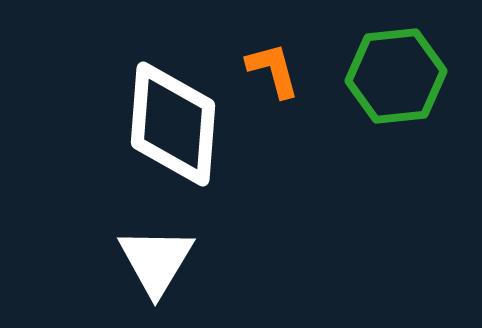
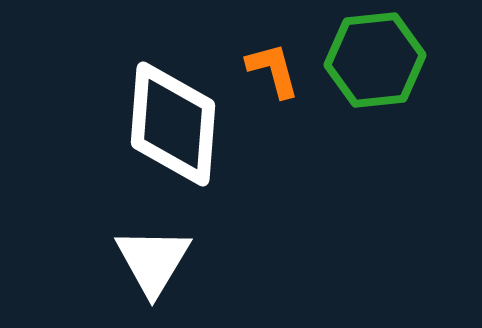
green hexagon: moved 21 px left, 16 px up
white triangle: moved 3 px left
